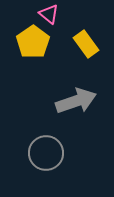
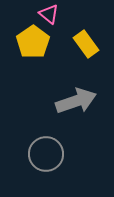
gray circle: moved 1 px down
